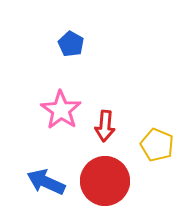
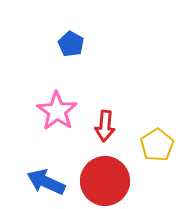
pink star: moved 4 px left, 1 px down
yellow pentagon: rotated 16 degrees clockwise
